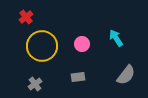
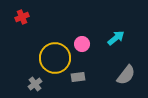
red cross: moved 4 px left; rotated 16 degrees clockwise
cyan arrow: rotated 84 degrees clockwise
yellow circle: moved 13 px right, 12 px down
